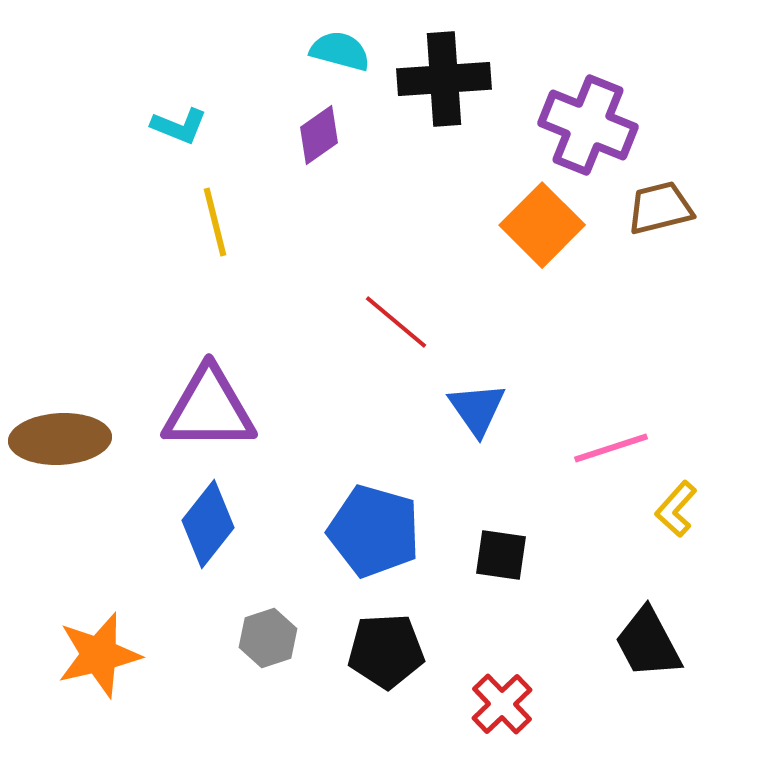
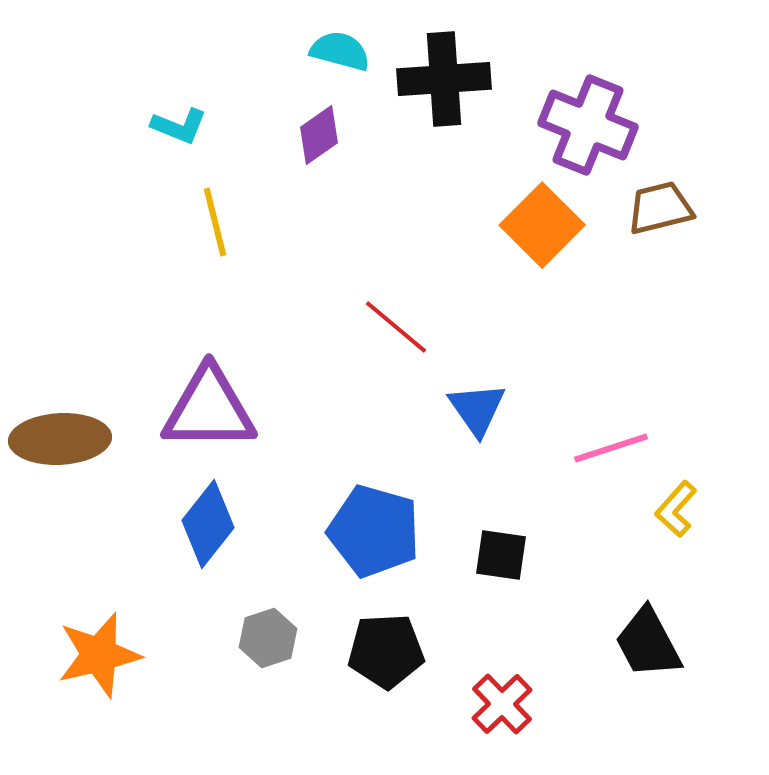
red line: moved 5 px down
